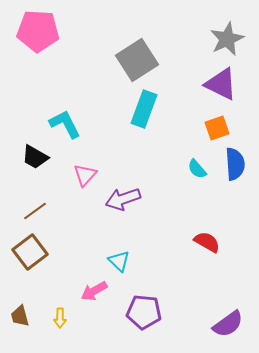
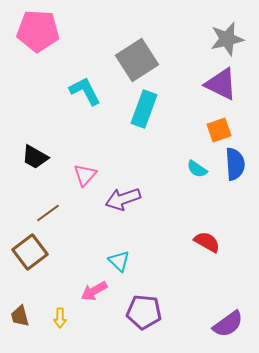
gray star: rotated 12 degrees clockwise
cyan L-shape: moved 20 px right, 33 px up
orange square: moved 2 px right, 2 px down
cyan semicircle: rotated 15 degrees counterclockwise
brown line: moved 13 px right, 2 px down
